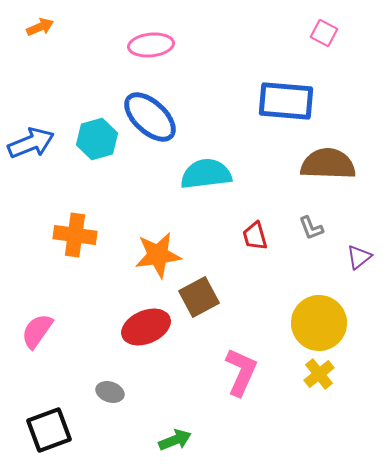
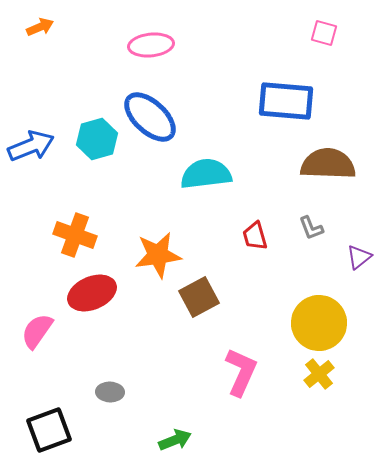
pink square: rotated 12 degrees counterclockwise
blue arrow: moved 3 px down
orange cross: rotated 12 degrees clockwise
red ellipse: moved 54 px left, 34 px up
gray ellipse: rotated 16 degrees counterclockwise
